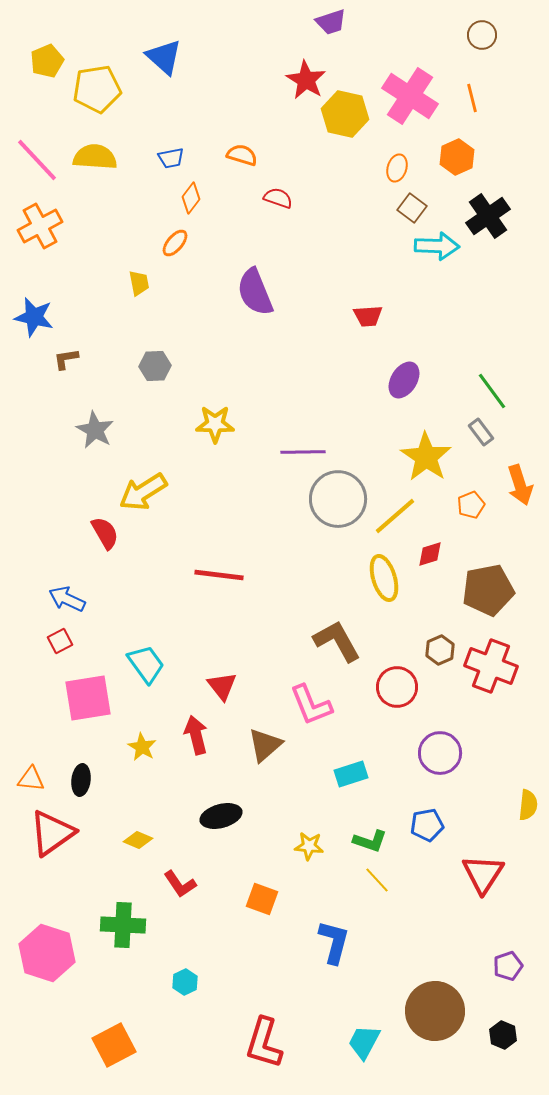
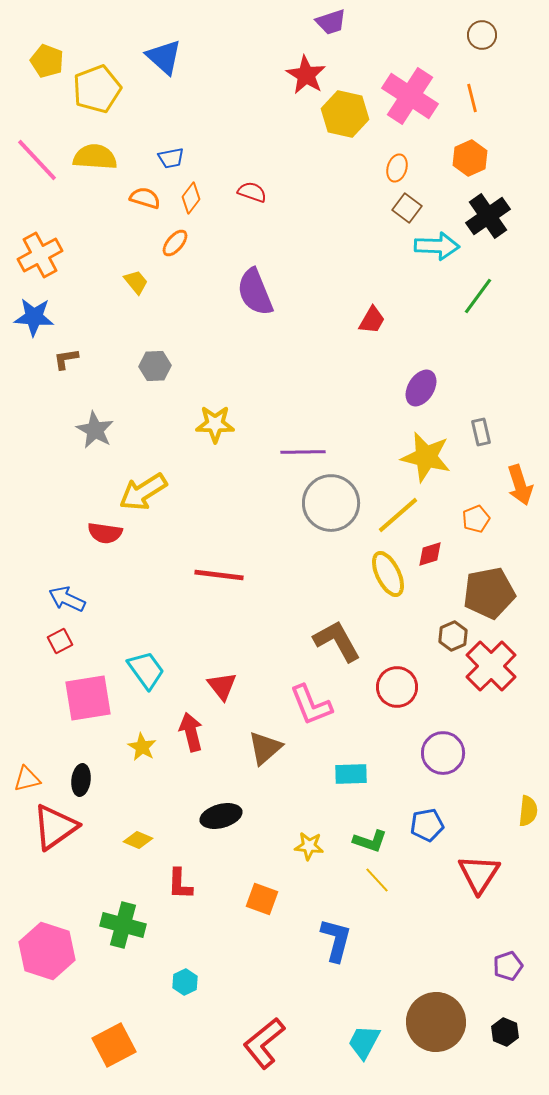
yellow pentagon at (47, 61): rotated 28 degrees counterclockwise
red star at (306, 80): moved 5 px up
yellow pentagon at (97, 89): rotated 12 degrees counterclockwise
orange semicircle at (242, 155): moved 97 px left, 43 px down
orange hexagon at (457, 157): moved 13 px right, 1 px down
red semicircle at (278, 198): moved 26 px left, 6 px up
brown square at (412, 208): moved 5 px left
orange cross at (40, 226): moved 29 px down
yellow trapezoid at (139, 283): moved 3 px left, 1 px up; rotated 28 degrees counterclockwise
red trapezoid at (368, 316): moved 4 px right, 4 px down; rotated 56 degrees counterclockwise
blue star at (34, 317): rotated 9 degrees counterclockwise
purple ellipse at (404, 380): moved 17 px right, 8 px down
green line at (492, 391): moved 14 px left, 95 px up; rotated 72 degrees clockwise
gray rectangle at (481, 432): rotated 24 degrees clockwise
yellow star at (426, 457): rotated 21 degrees counterclockwise
gray circle at (338, 499): moved 7 px left, 4 px down
orange pentagon at (471, 505): moved 5 px right, 14 px down
yellow line at (395, 516): moved 3 px right, 1 px up
red semicircle at (105, 533): rotated 128 degrees clockwise
yellow ellipse at (384, 578): moved 4 px right, 4 px up; rotated 9 degrees counterclockwise
brown pentagon at (488, 590): moved 1 px right, 3 px down
brown hexagon at (440, 650): moved 13 px right, 14 px up
cyan trapezoid at (146, 664): moved 6 px down
red cross at (491, 666): rotated 24 degrees clockwise
red arrow at (196, 735): moved 5 px left, 3 px up
brown triangle at (265, 745): moved 3 px down
purple circle at (440, 753): moved 3 px right
cyan rectangle at (351, 774): rotated 16 degrees clockwise
orange triangle at (31, 779): moved 4 px left; rotated 20 degrees counterclockwise
yellow semicircle at (528, 805): moved 6 px down
red triangle at (52, 833): moved 3 px right, 6 px up
red triangle at (483, 874): moved 4 px left
red L-shape at (180, 884): rotated 36 degrees clockwise
green cross at (123, 925): rotated 12 degrees clockwise
blue L-shape at (334, 942): moved 2 px right, 2 px up
pink hexagon at (47, 953): moved 2 px up
brown circle at (435, 1011): moved 1 px right, 11 px down
black hexagon at (503, 1035): moved 2 px right, 3 px up
red L-shape at (264, 1043): rotated 34 degrees clockwise
